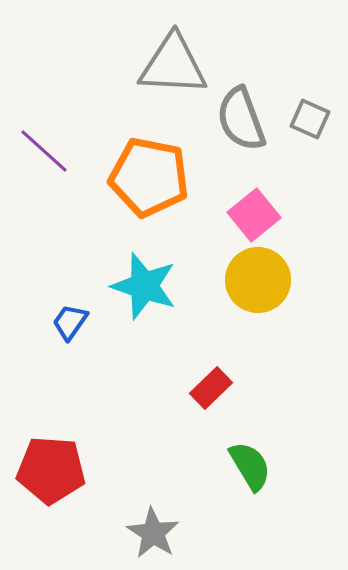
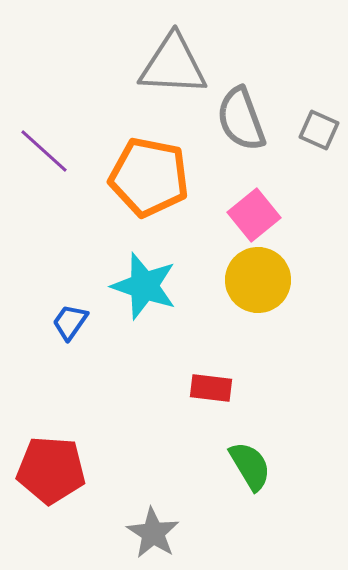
gray square: moved 9 px right, 11 px down
red rectangle: rotated 51 degrees clockwise
